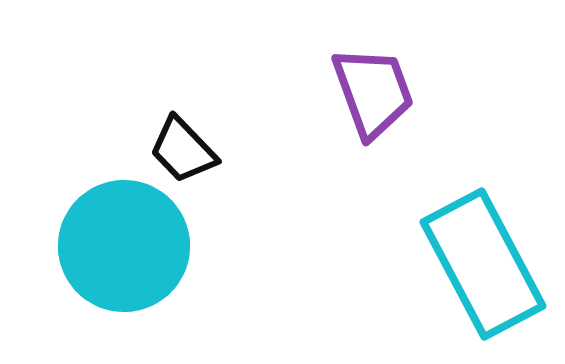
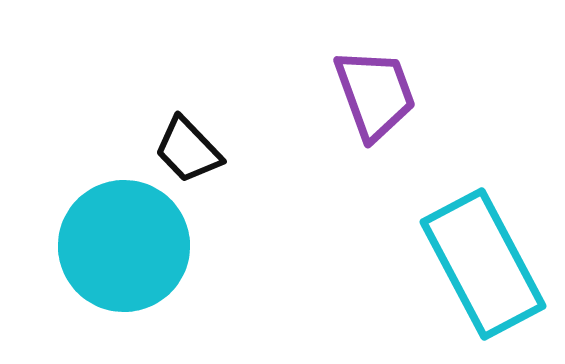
purple trapezoid: moved 2 px right, 2 px down
black trapezoid: moved 5 px right
